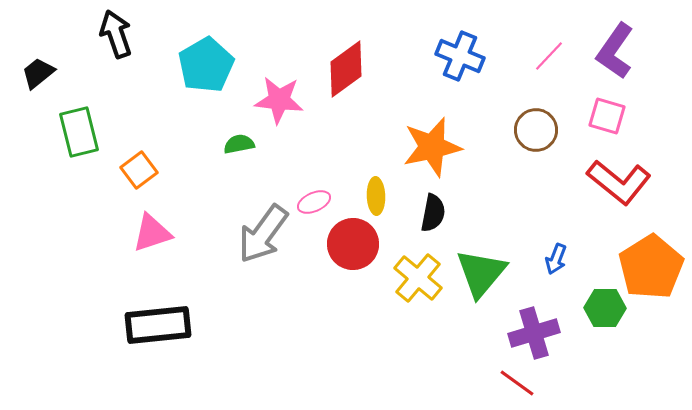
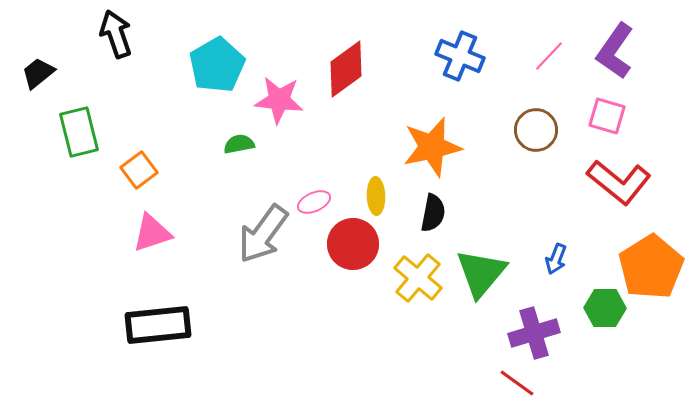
cyan pentagon: moved 11 px right
